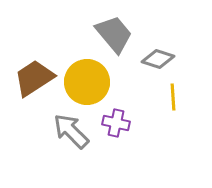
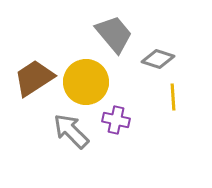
yellow circle: moved 1 px left
purple cross: moved 3 px up
